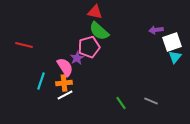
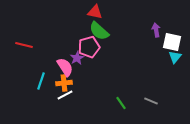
purple arrow: rotated 88 degrees clockwise
white square: rotated 30 degrees clockwise
